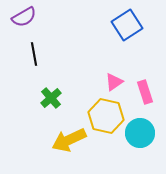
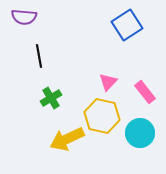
purple semicircle: rotated 35 degrees clockwise
black line: moved 5 px right, 2 px down
pink triangle: moved 6 px left; rotated 12 degrees counterclockwise
pink rectangle: rotated 20 degrees counterclockwise
green cross: rotated 10 degrees clockwise
yellow hexagon: moved 4 px left
yellow arrow: moved 2 px left, 1 px up
